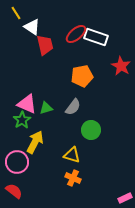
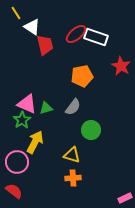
orange cross: rotated 28 degrees counterclockwise
